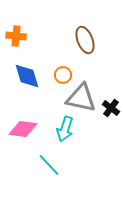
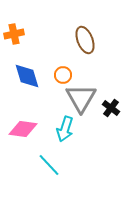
orange cross: moved 2 px left, 2 px up; rotated 18 degrees counterclockwise
gray triangle: rotated 48 degrees clockwise
